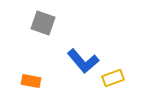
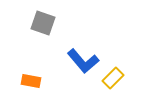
yellow rectangle: rotated 25 degrees counterclockwise
